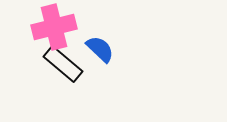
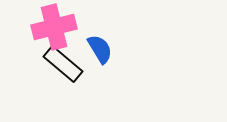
blue semicircle: rotated 16 degrees clockwise
